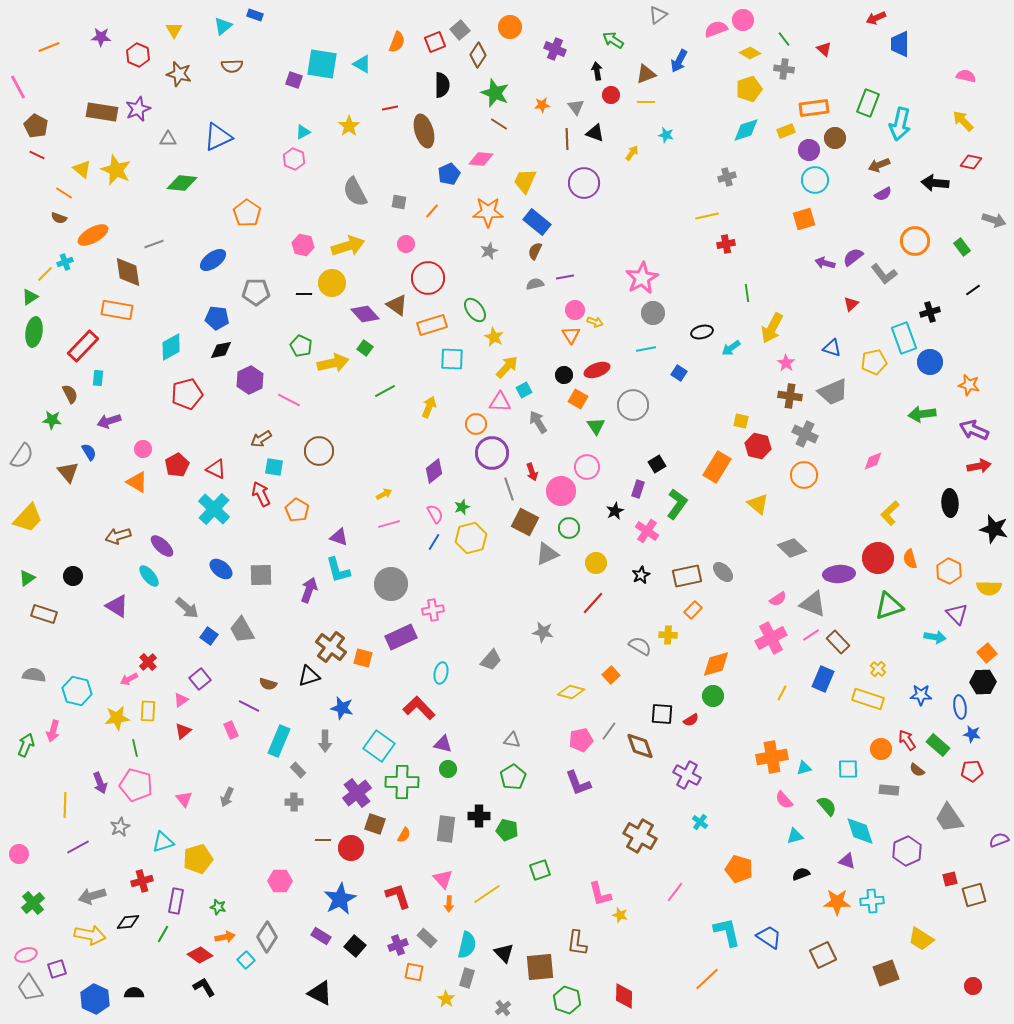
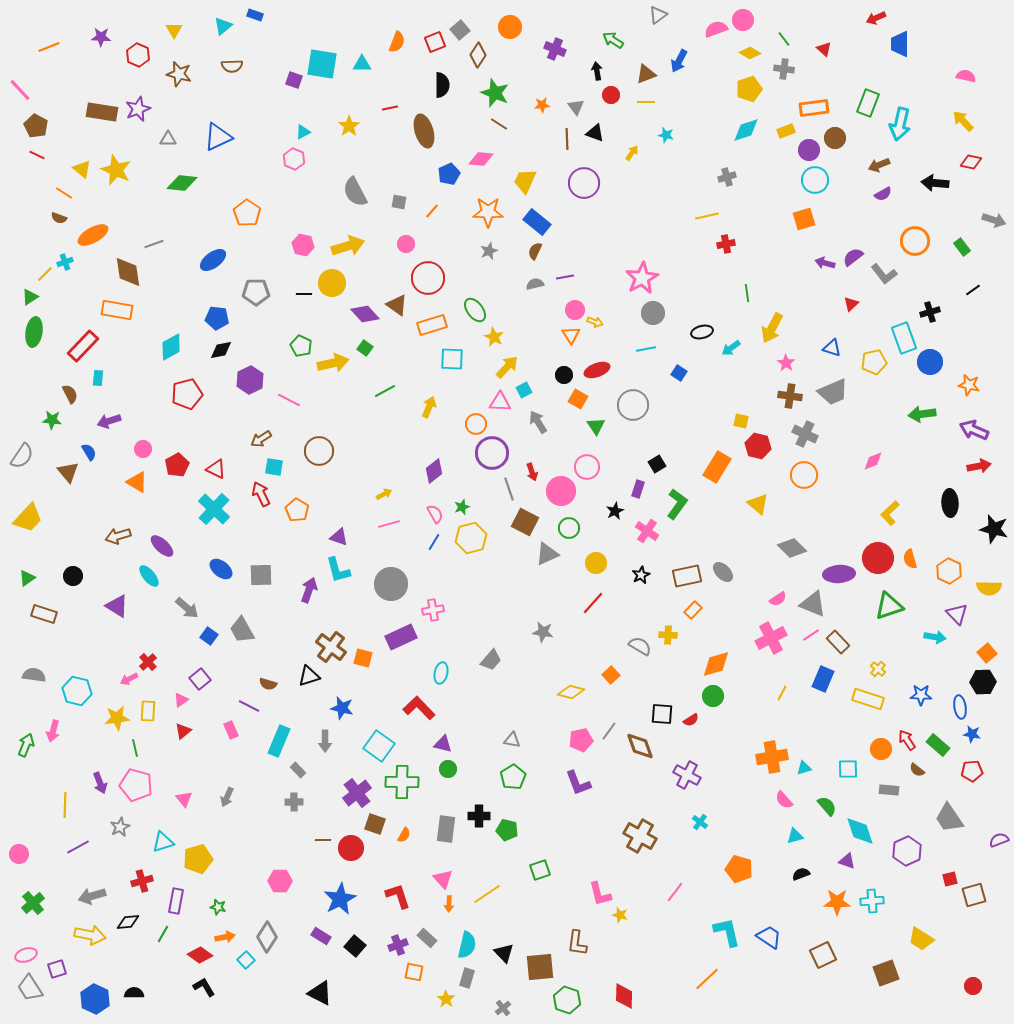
cyan triangle at (362, 64): rotated 30 degrees counterclockwise
pink line at (18, 87): moved 2 px right, 3 px down; rotated 15 degrees counterclockwise
